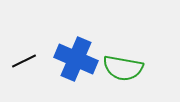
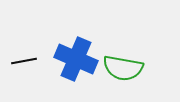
black line: rotated 15 degrees clockwise
